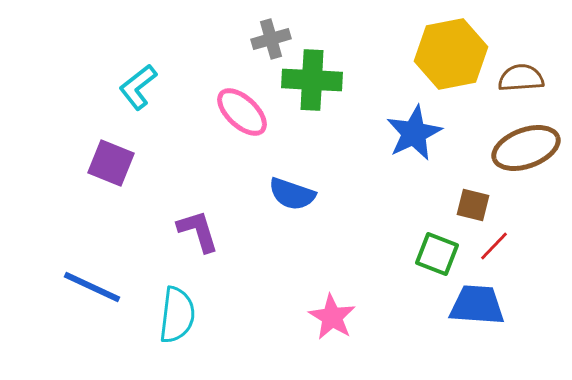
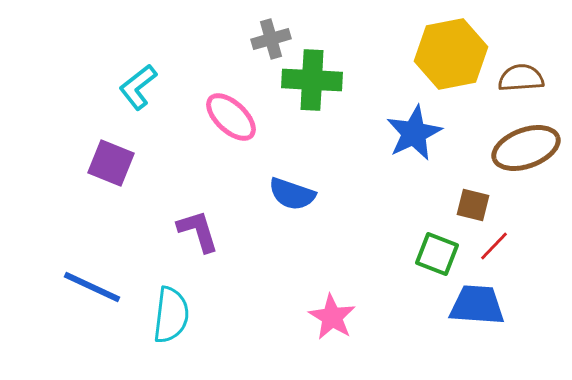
pink ellipse: moved 11 px left, 5 px down
cyan semicircle: moved 6 px left
